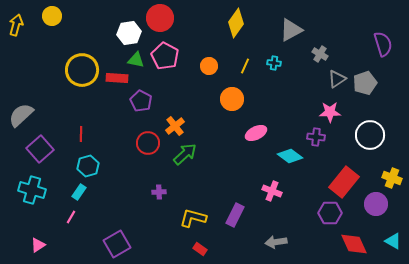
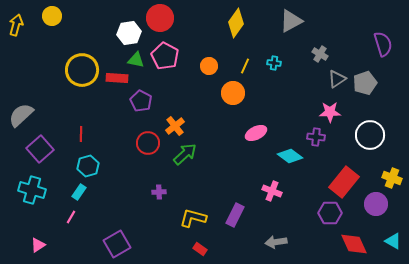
gray triangle at (291, 30): moved 9 px up
orange circle at (232, 99): moved 1 px right, 6 px up
